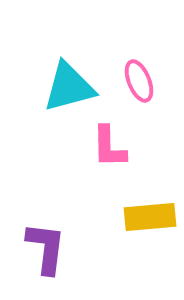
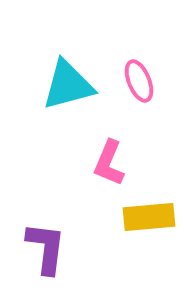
cyan triangle: moved 1 px left, 2 px up
pink L-shape: moved 16 px down; rotated 24 degrees clockwise
yellow rectangle: moved 1 px left
